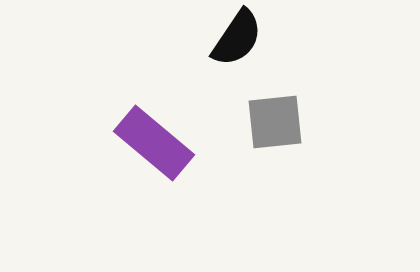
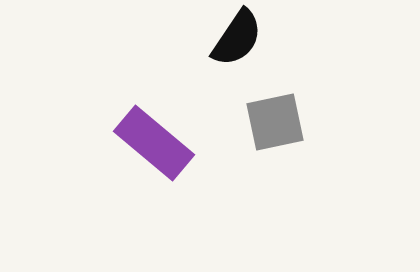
gray square: rotated 6 degrees counterclockwise
